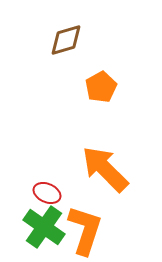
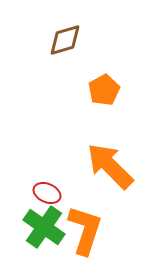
brown diamond: moved 1 px left
orange pentagon: moved 3 px right, 3 px down
orange arrow: moved 5 px right, 3 px up
